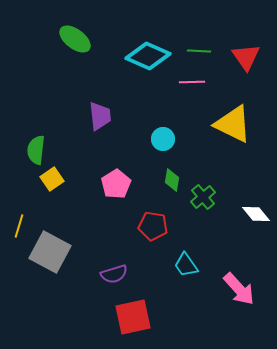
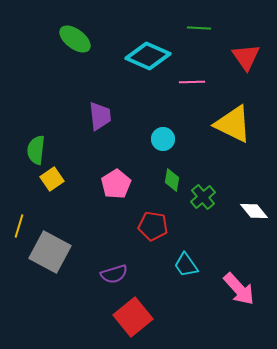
green line: moved 23 px up
white diamond: moved 2 px left, 3 px up
red square: rotated 27 degrees counterclockwise
